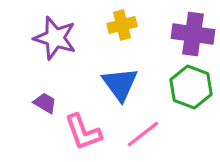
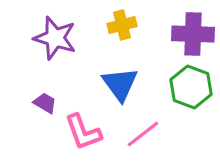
purple cross: rotated 6 degrees counterclockwise
